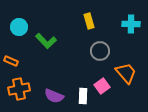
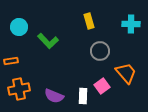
green L-shape: moved 2 px right
orange rectangle: rotated 32 degrees counterclockwise
